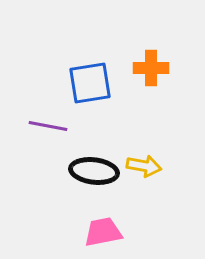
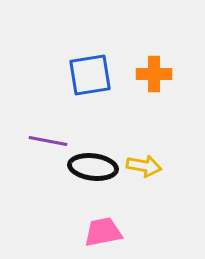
orange cross: moved 3 px right, 6 px down
blue square: moved 8 px up
purple line: moved 15 px down
black ellipse: moved 1 px left, 4 px up
